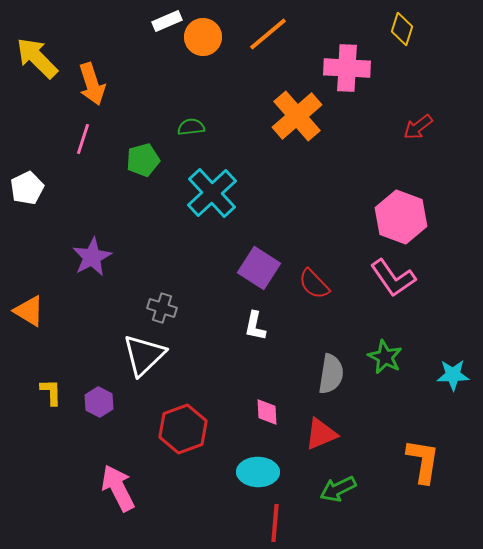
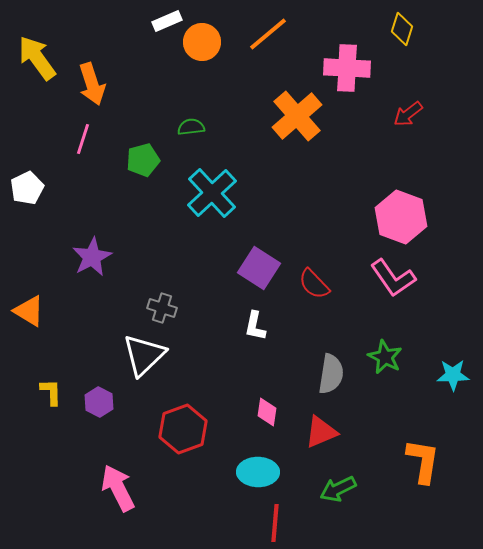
orange circle: moved 1 px left, 5 px down
yellow arrow: rotated 9 degrees clockwise
red arrow: moved 10 px left, 13 px up
pink diamond: rotated 12 degrees clockwise
red triangle: moved 2 px up
